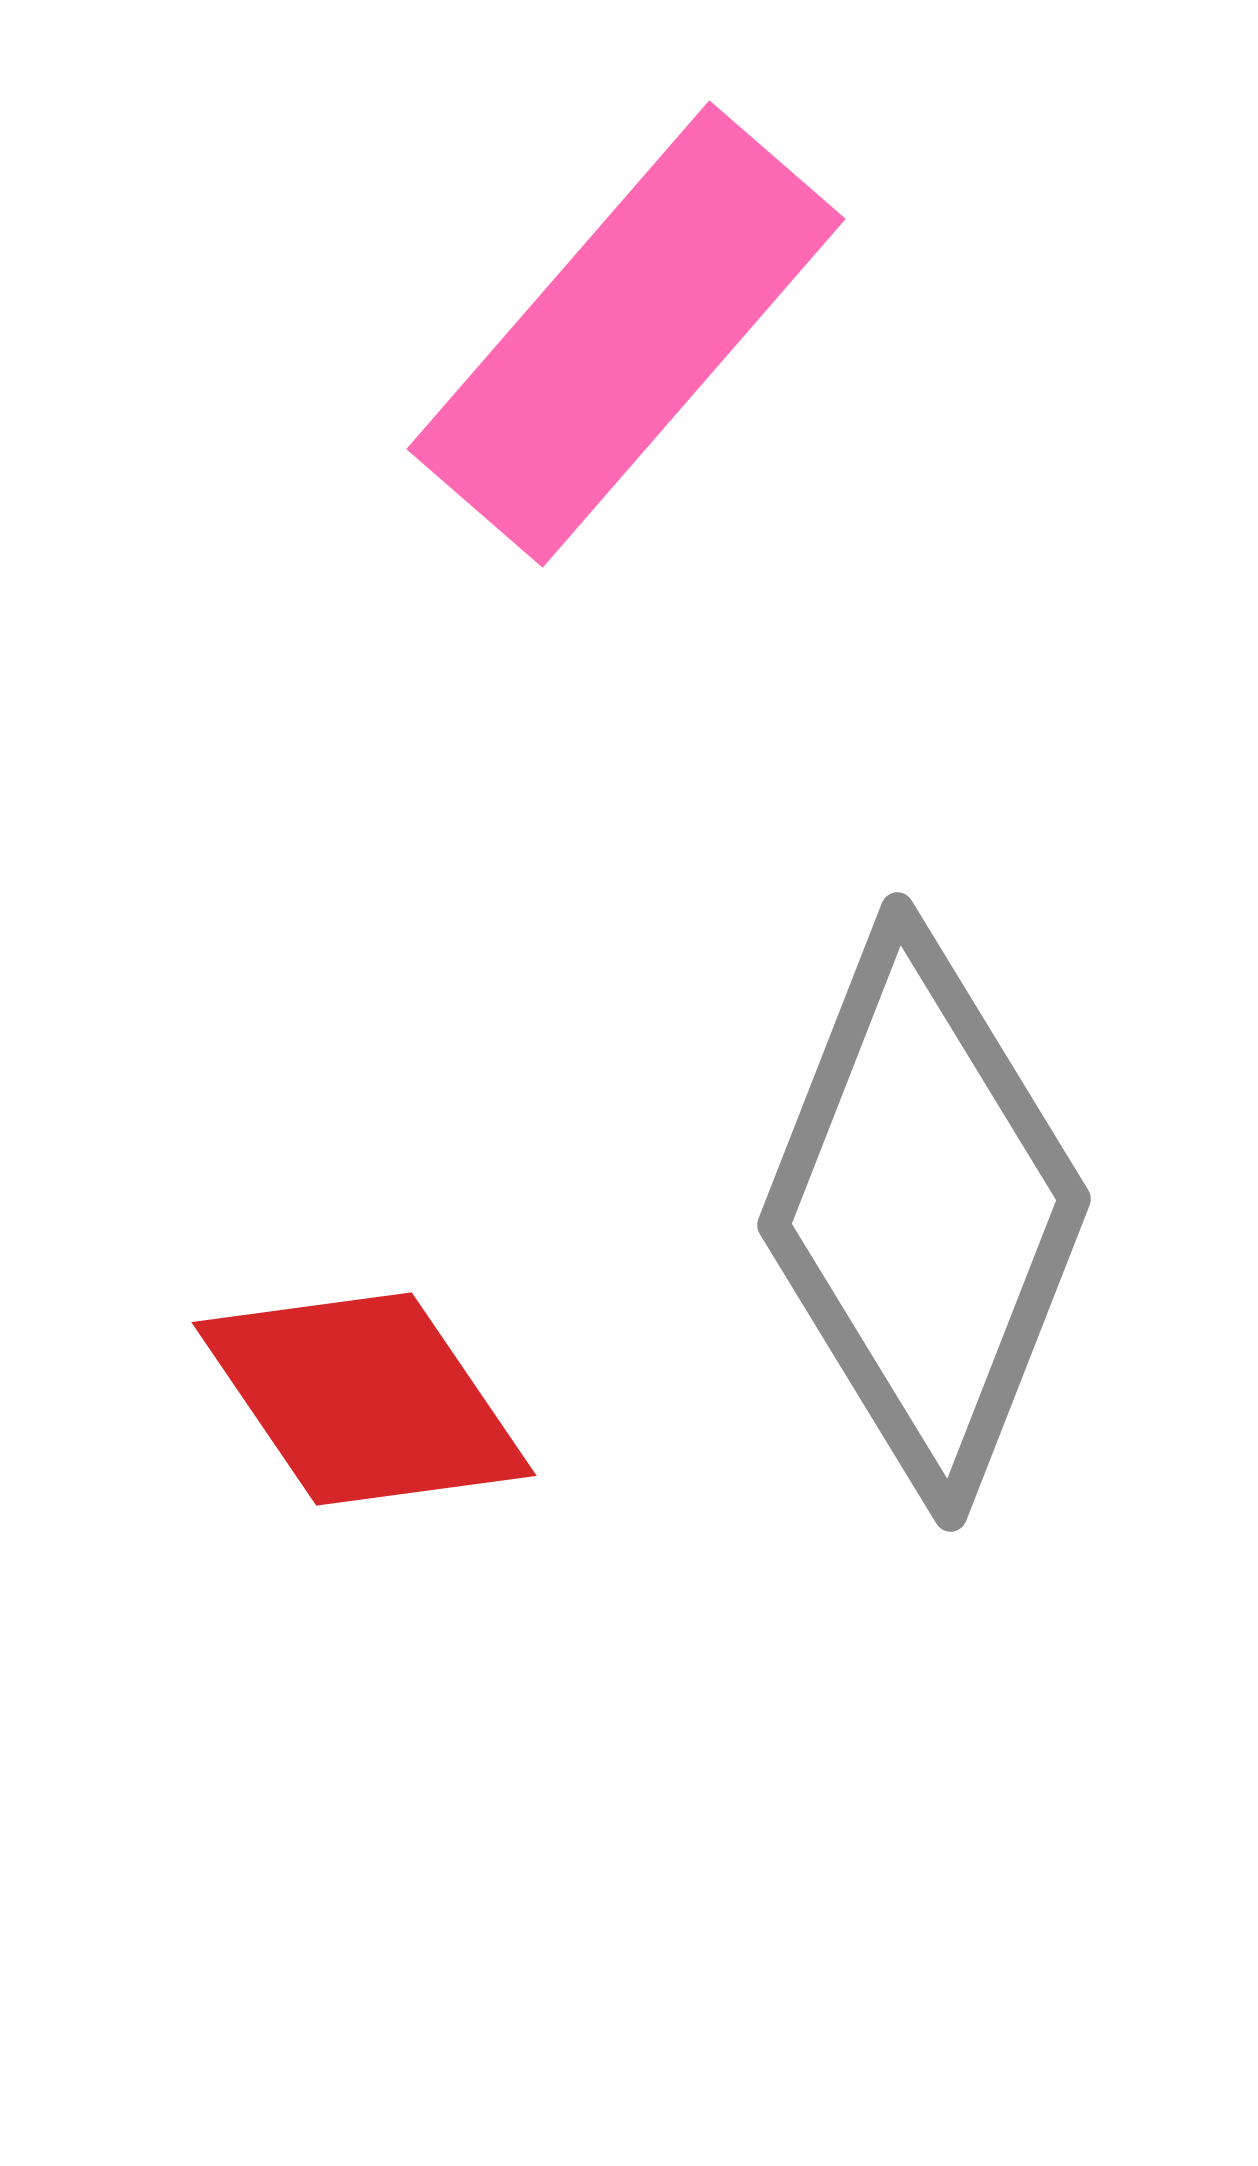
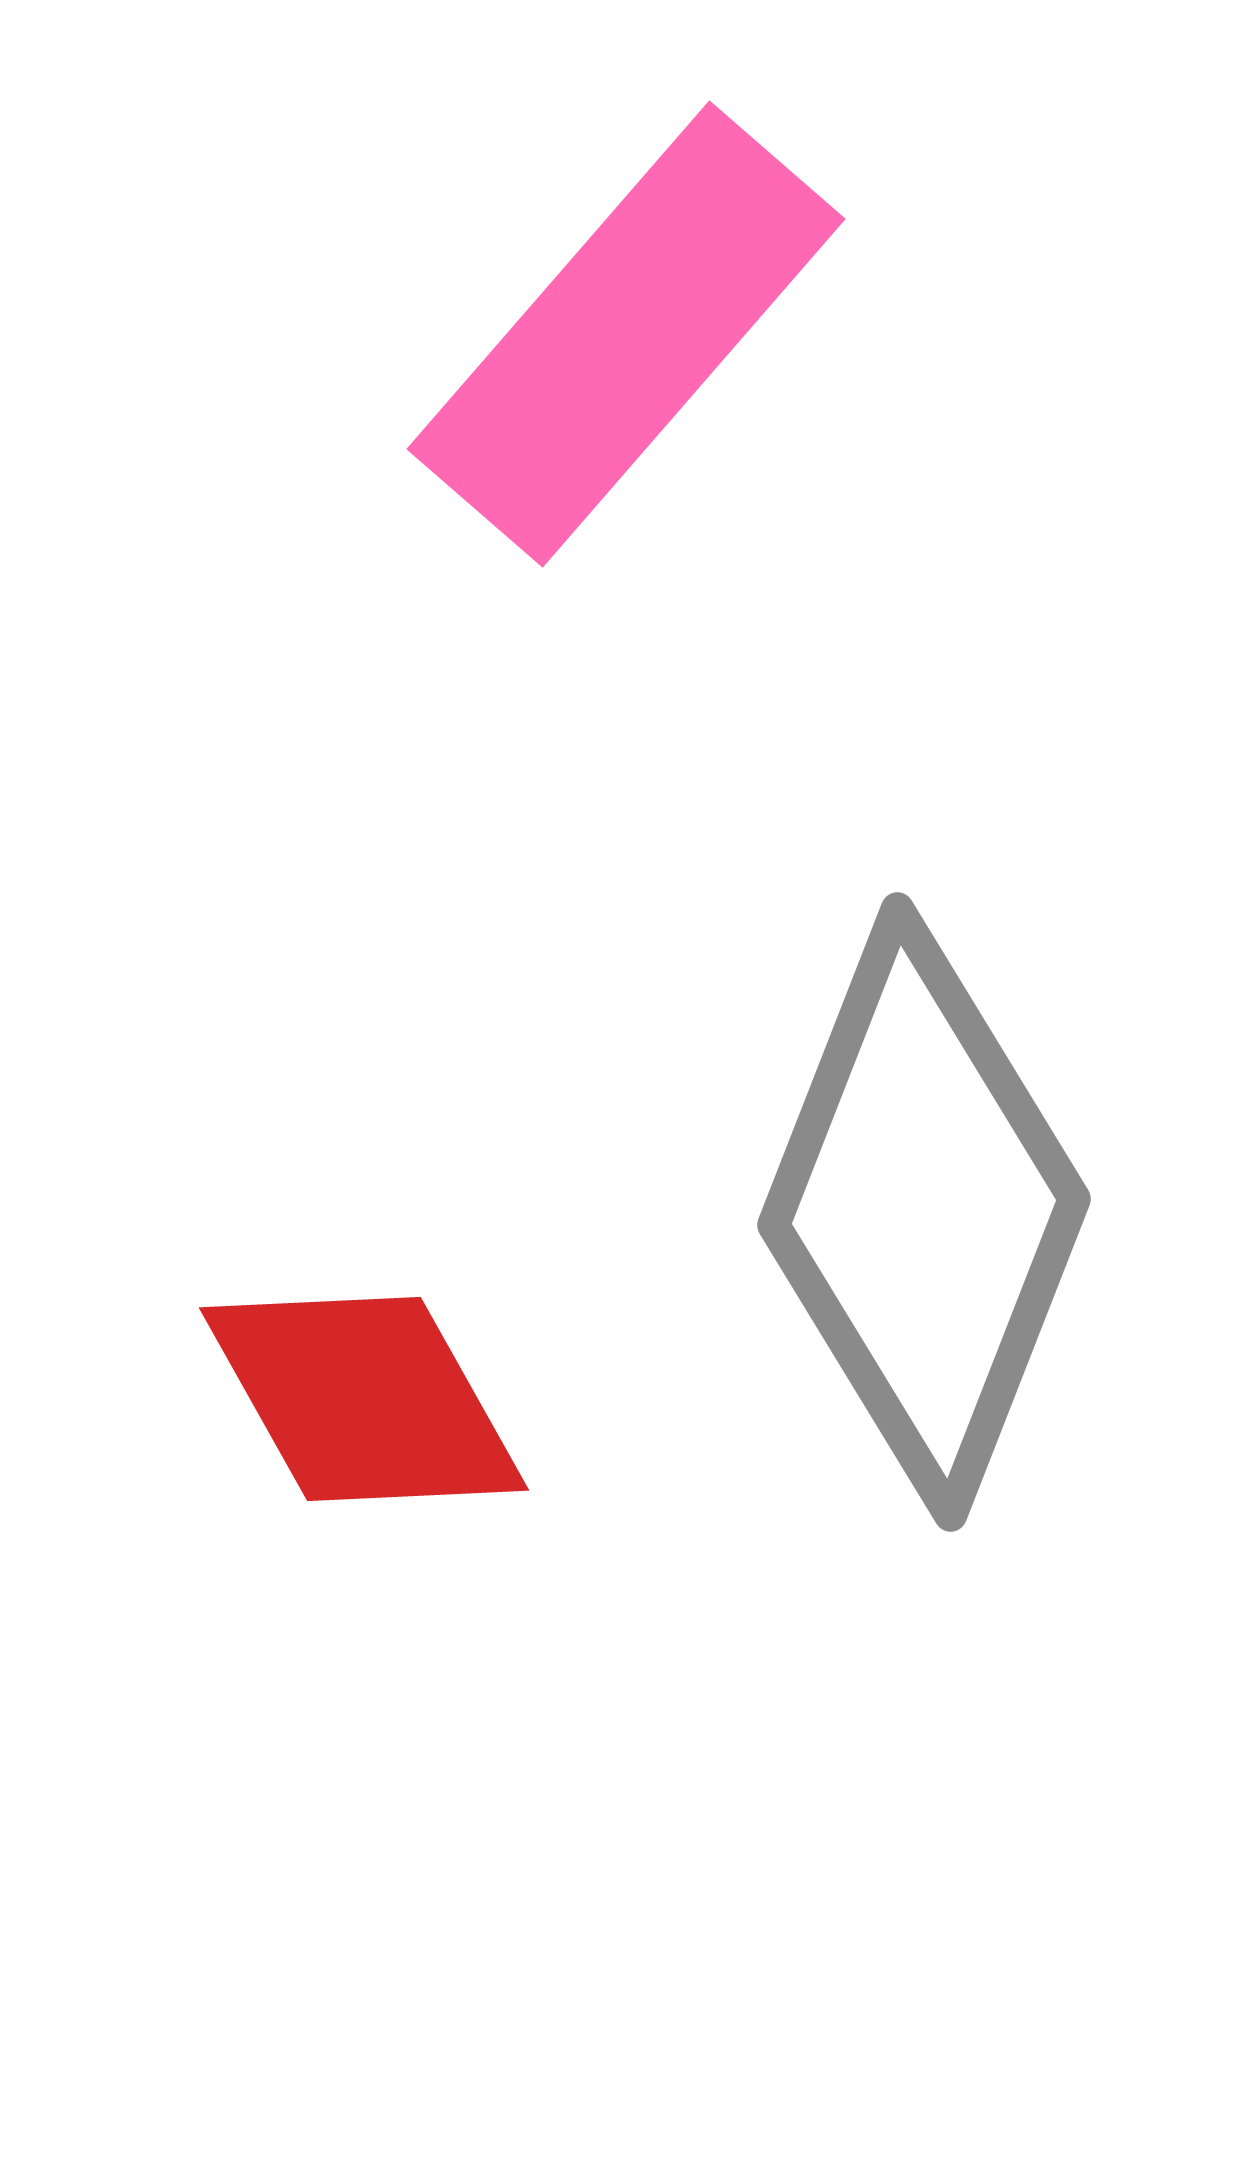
red diamond: rotated 5 degrees clockwise
